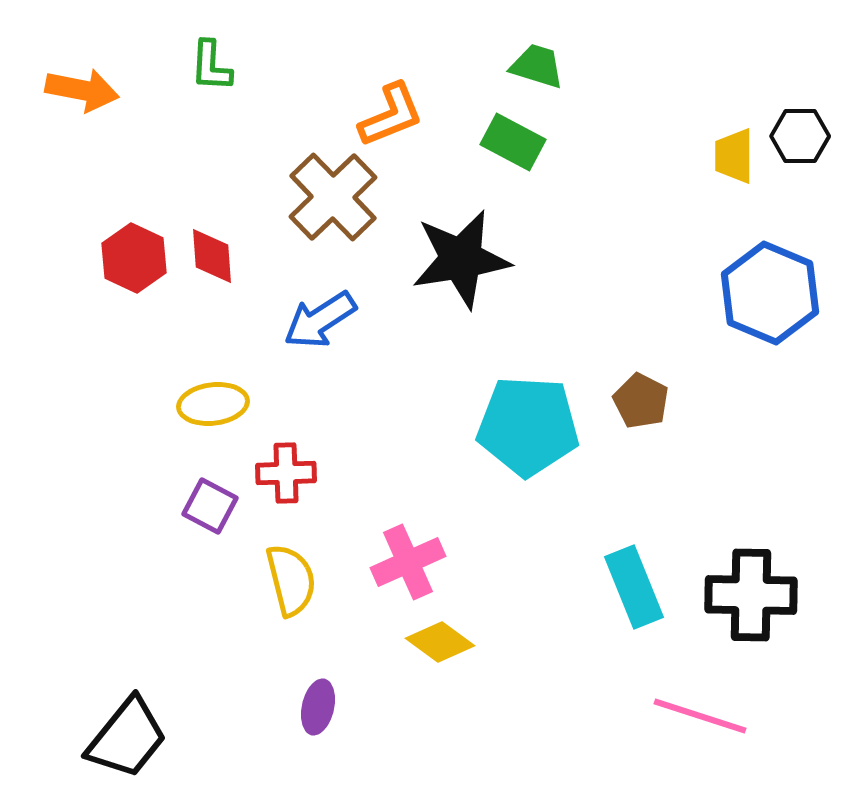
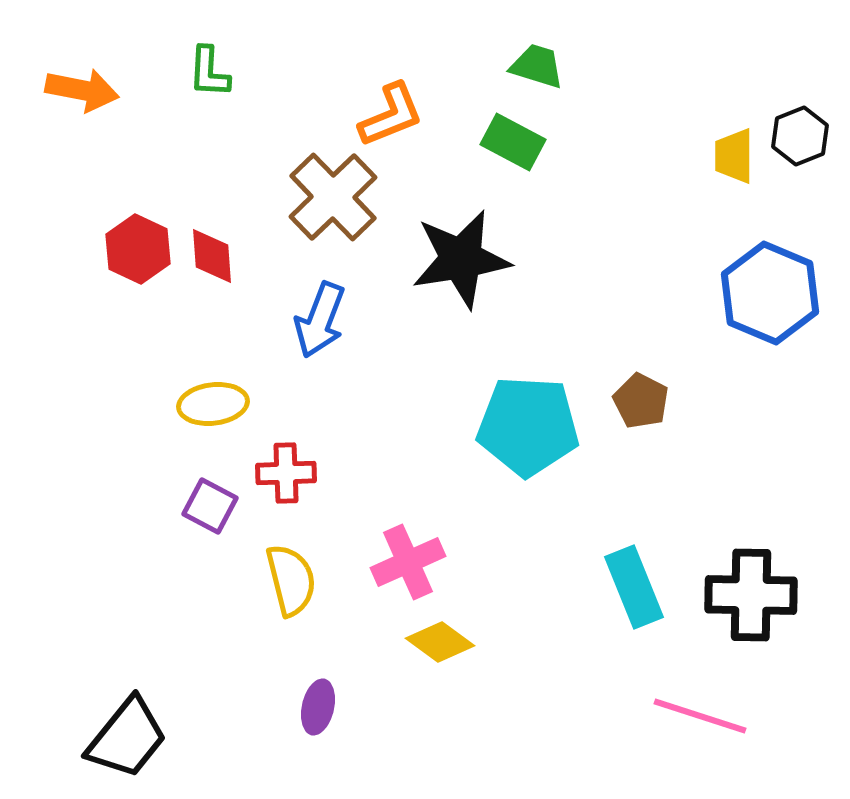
green L-shape: moved 2 px left, 6 px down
black hexagon: rotated 22 degrees counterclockwise
red hexagon: moved 4 px right, 9 px up
blue arrow: rotated 36 degrees counterclockwise
